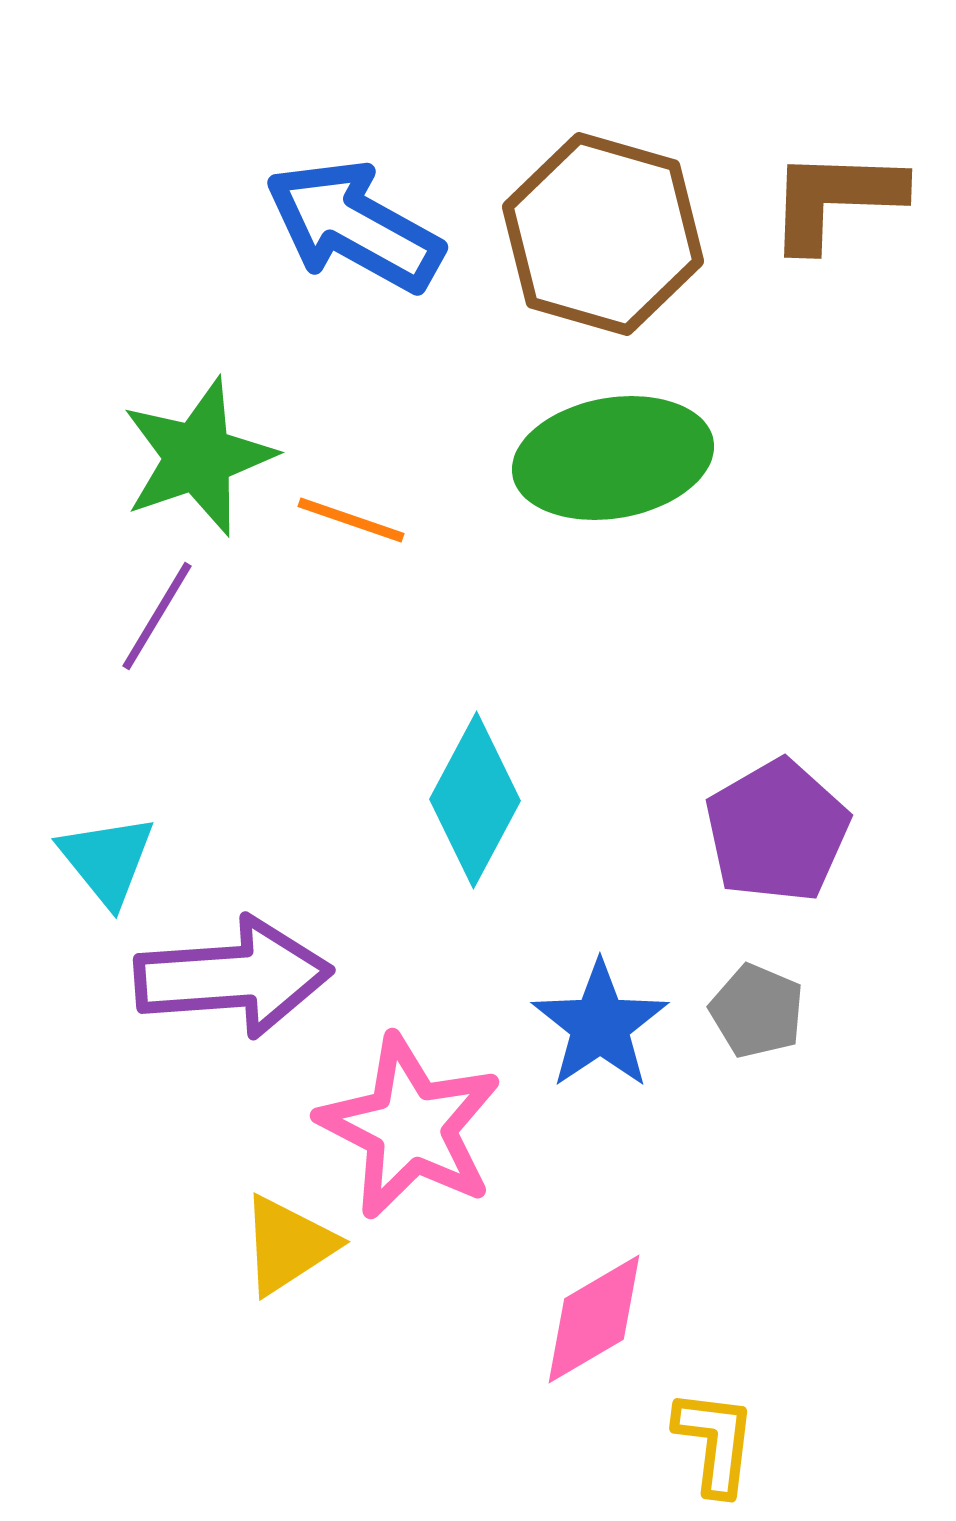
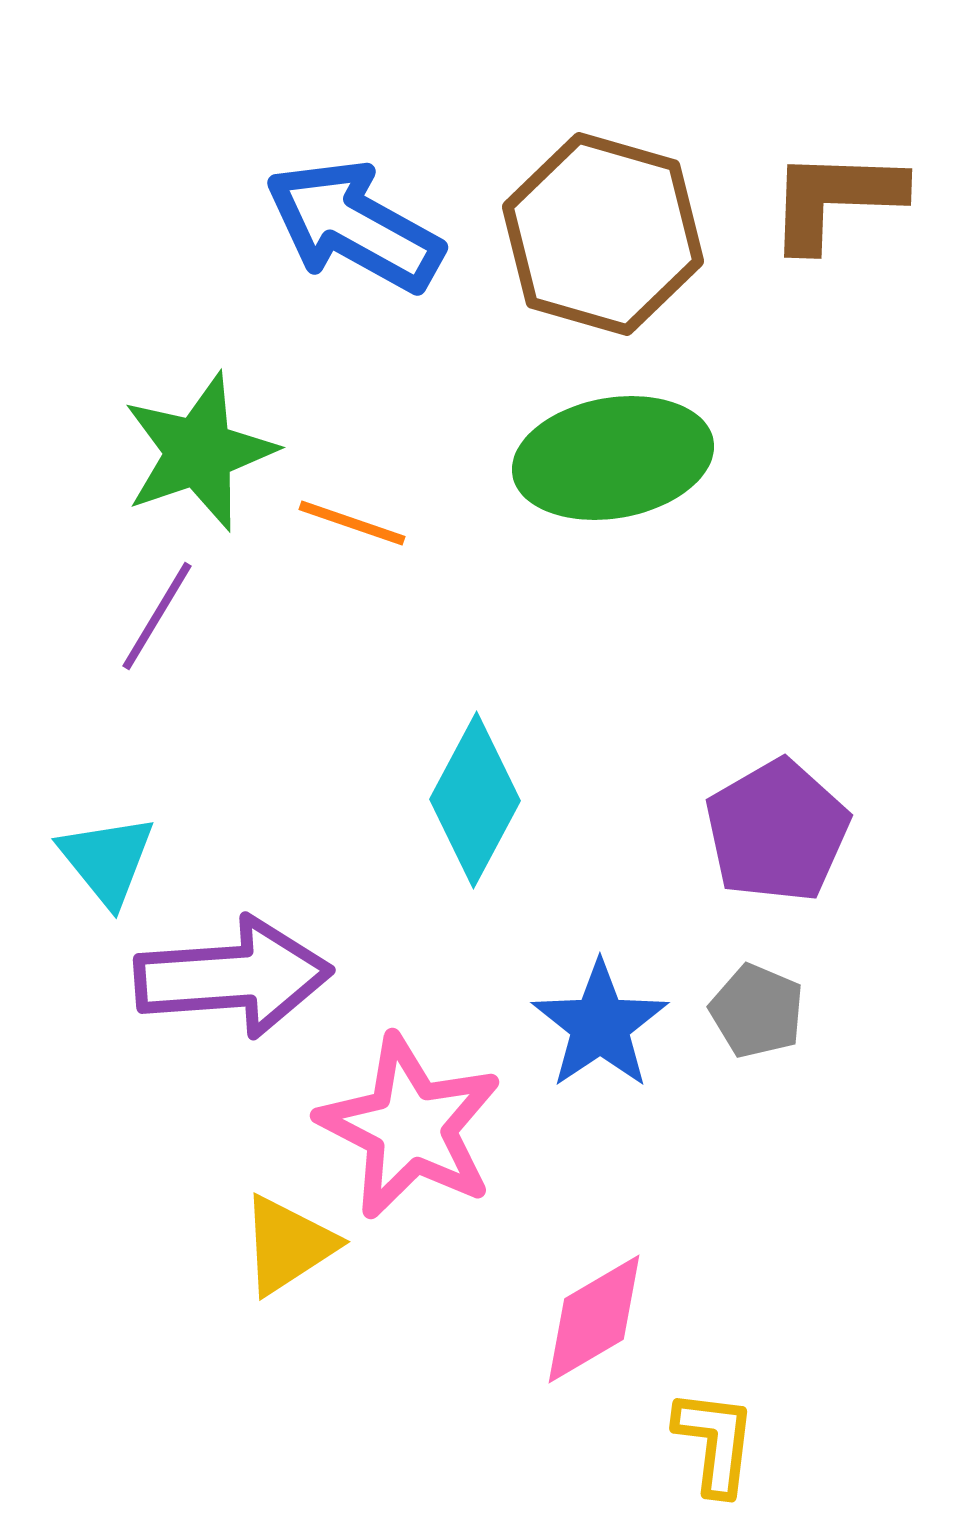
green star: moved 1 px right, 5 px up
orange line: moved 1 px right, 3 px down
